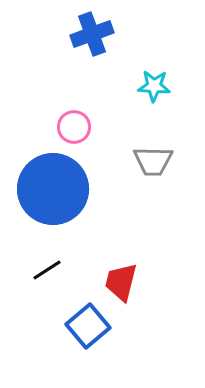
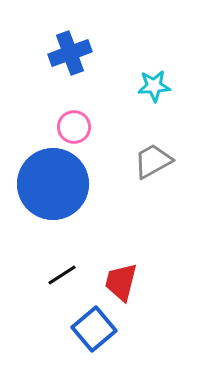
blue cross: moved 22 px left, 19 px down
cyan star: rotated 8 degrees counterclockwise
gray trapezoid: rotated 150 degrees clockwise
blue circle: moved 5 px up
black line: moved 15 px right, 5 px down
blue square: moved 6 px right, 3 px down
